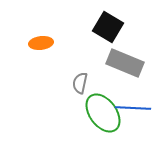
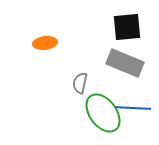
black square: moved 19 px right; rotated 36 degrees counterclockwise
orange ellipse: moved 4 px right
